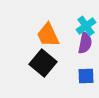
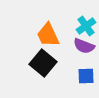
purple semicircle: moved 1 px left, 3 px down; rotated 100 degrees clockwise
